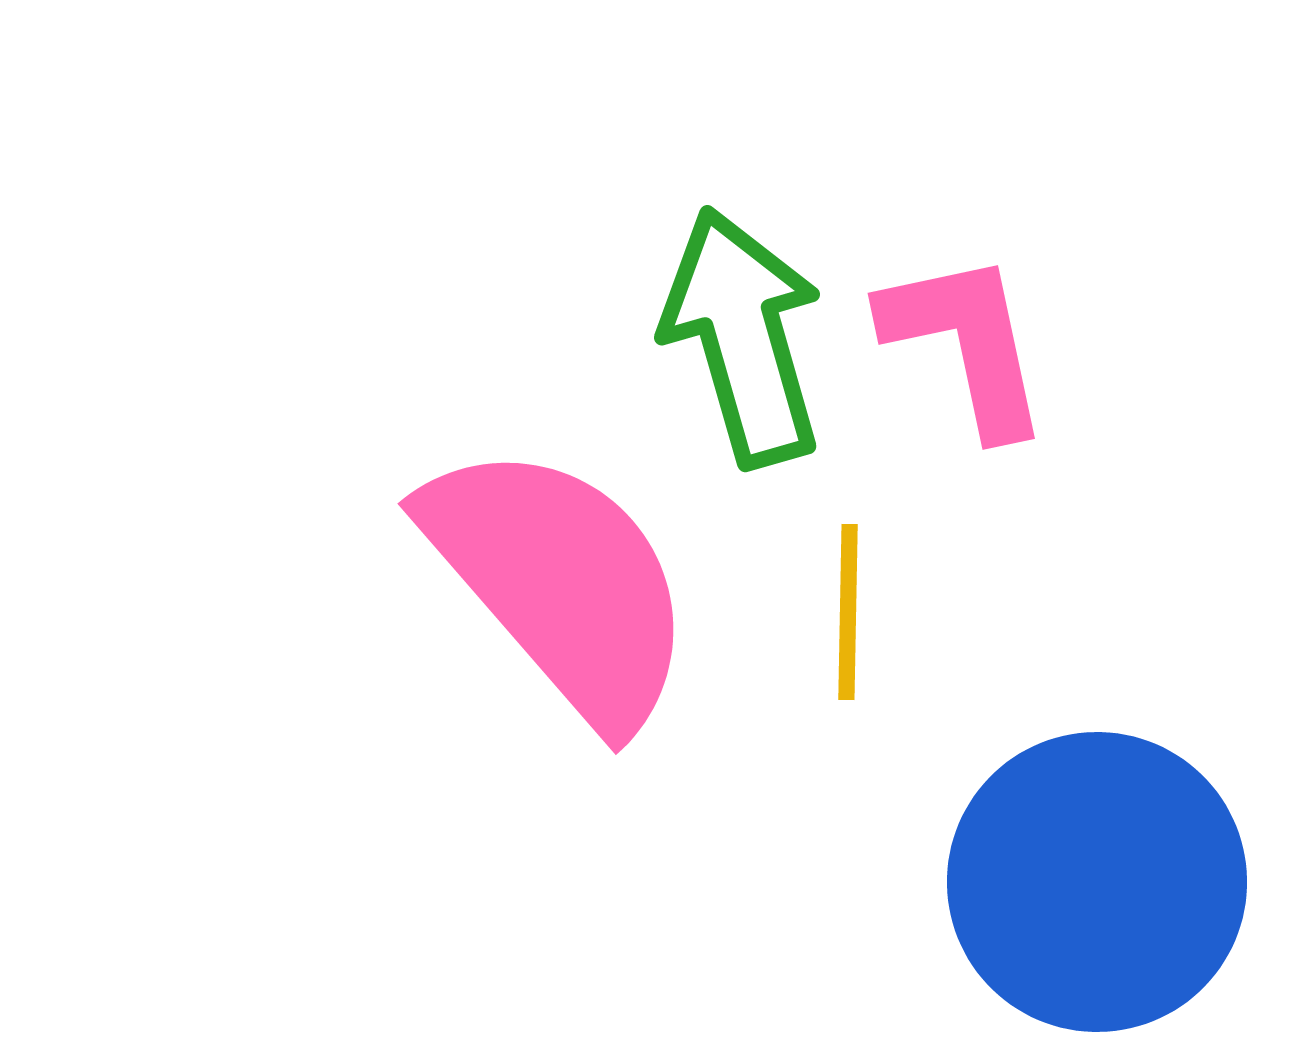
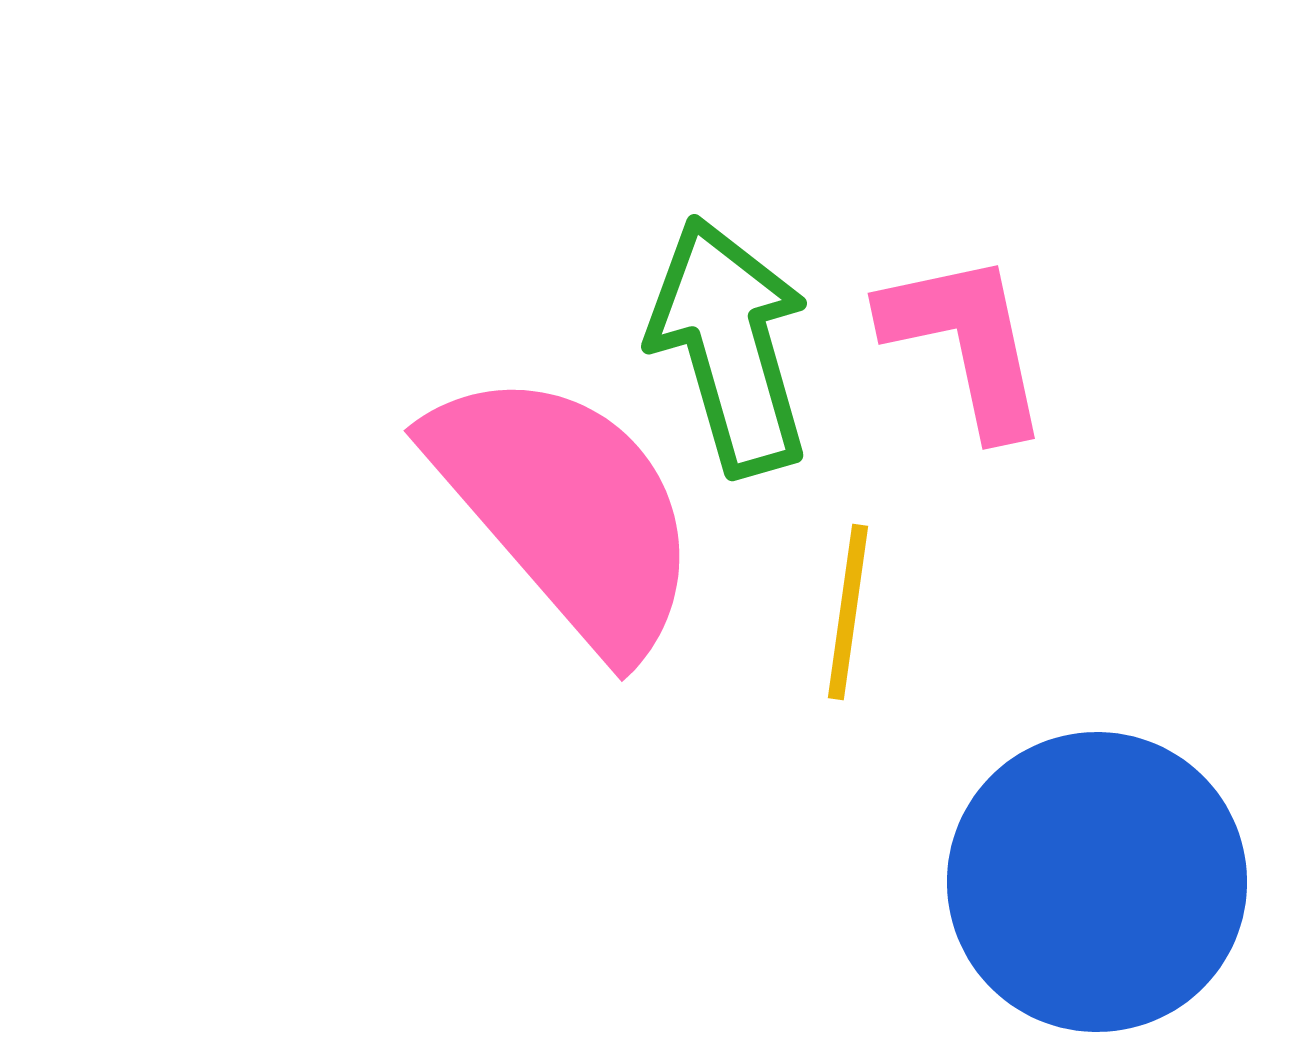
green arrow: moved 13 px left, 9 px down
pink semicircle: moved 6 px right, 73 px up
yellow line: rotated 7 degrees clockwise
